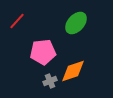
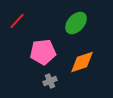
orange diamond: moved 9 px right, 9 px up
